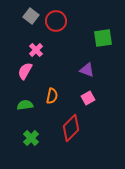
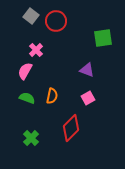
green semicircle: moved 2 px right, 7 px up; rotated 28 degrees clockwise
